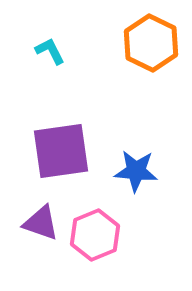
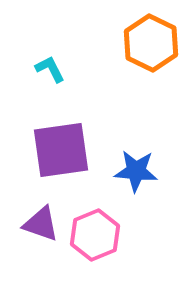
cyan L-shape: moved 18 px down
purple square: moved 1 px up
purple triangle: moved 1 px down
